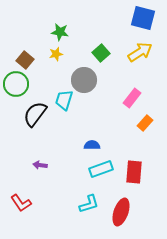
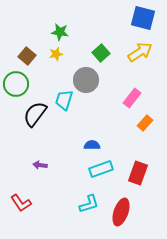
brown square: moved 2 px right, 4 px up
gray circle: moved 2 px right
red rectangle: moved 4 px right, 1 px down; rotated 15 degrees clockwise
